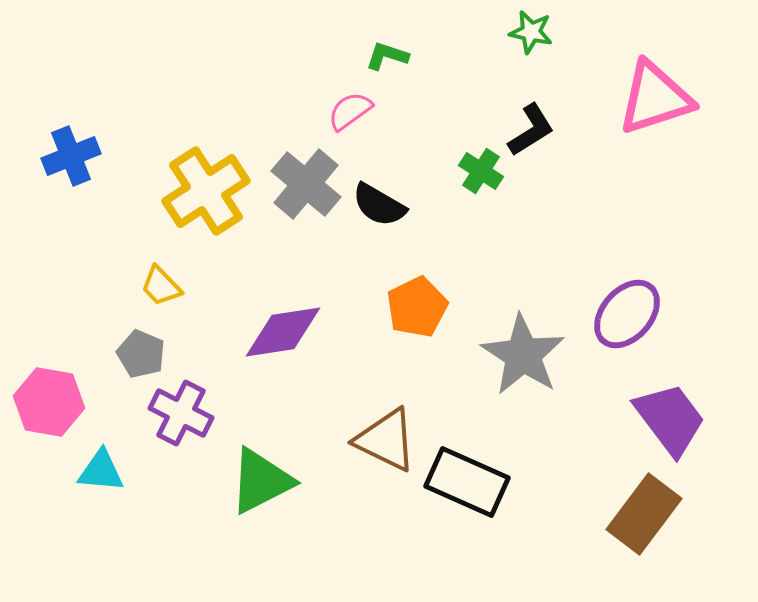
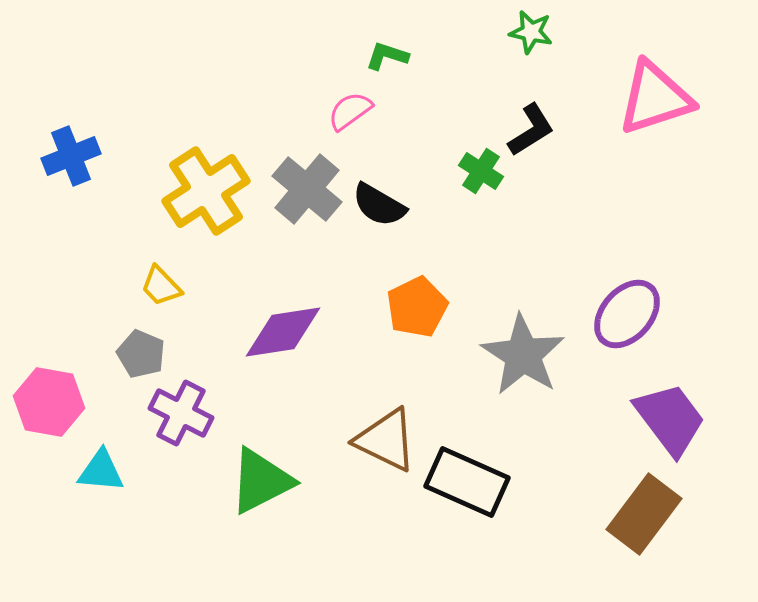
gray cross: moved 1 px right, 5 px down
